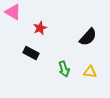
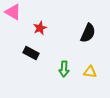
black semicircle: moved 4 px up; rotated 18 degrees counterclockwise
green arrow: rotated 21 degrees clockwise
